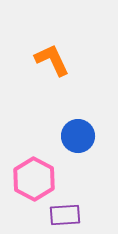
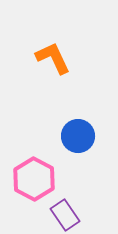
orange L-shape: moved 1 px right, 2 px up
purple rectangle: rotated 60 degrees clockwise
